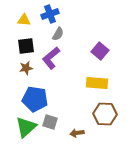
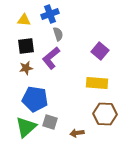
gray semicircle: rotated 48 degrees counterclockwise
